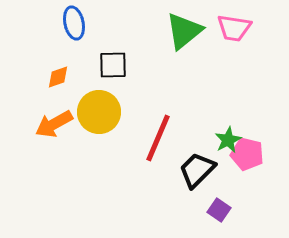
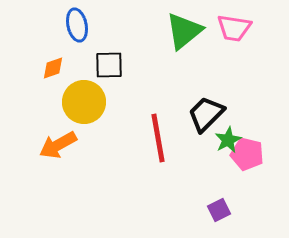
blue ellipse: moved 3 px right, 2 px down
black square: moved 4 px left
orange diamond: moved 5 px left, 9 px up
yellow circle: moved 15 px left, 10 px up
orange arrow: moved 4 px right, 21 px down
red line: rotated 33 degrees counterclockwise
black trapezoid: moved 9 px right, 56 px up
purple square: rotated 30 degrees clockwise
